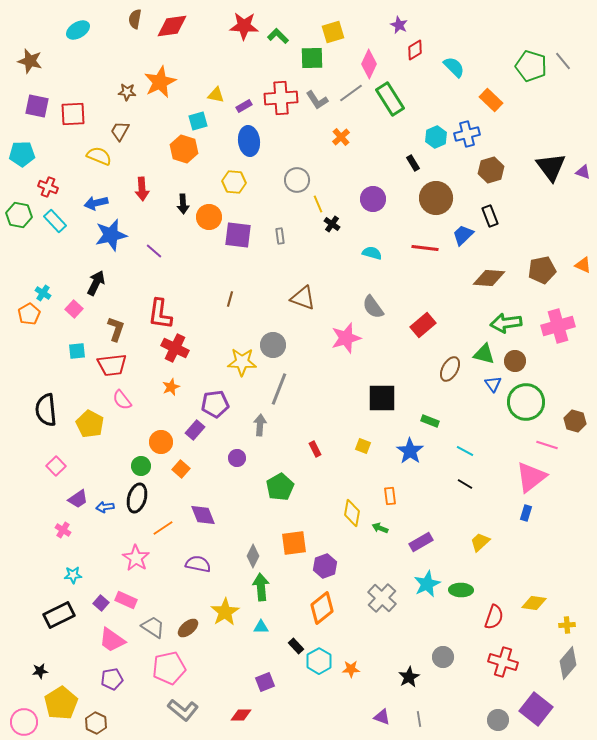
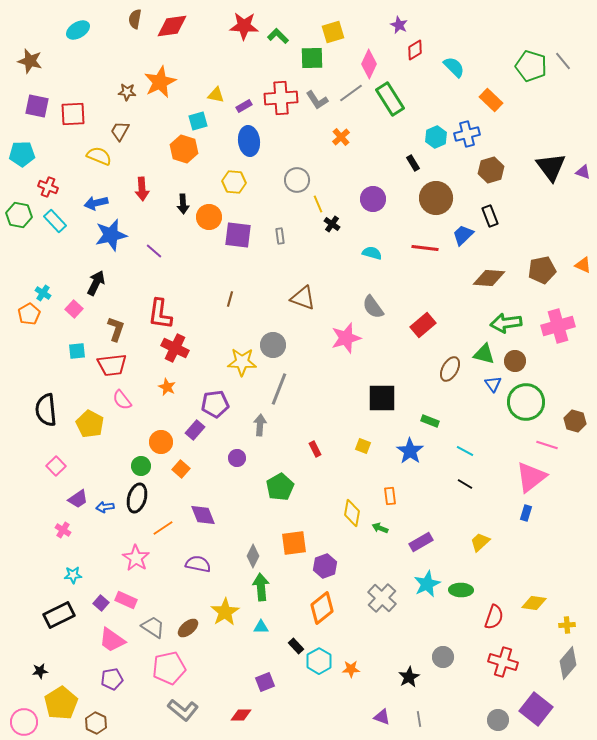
orange star at (171, 387): moved 4 px left; rotated 24 degrees counterclockwise
